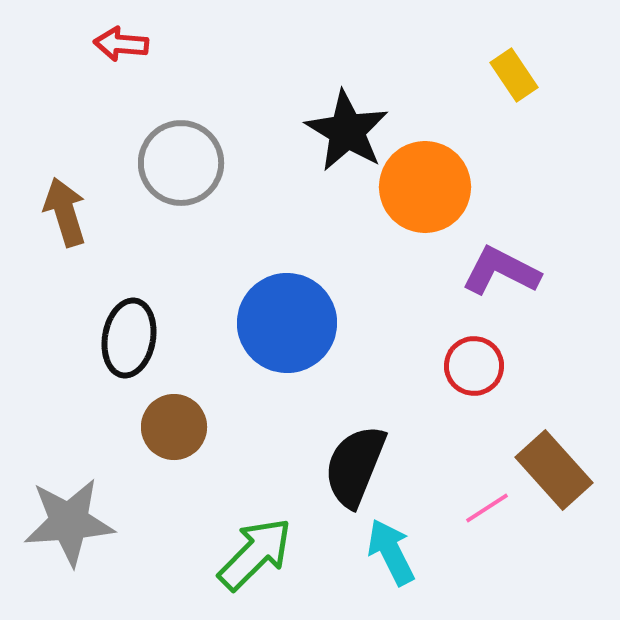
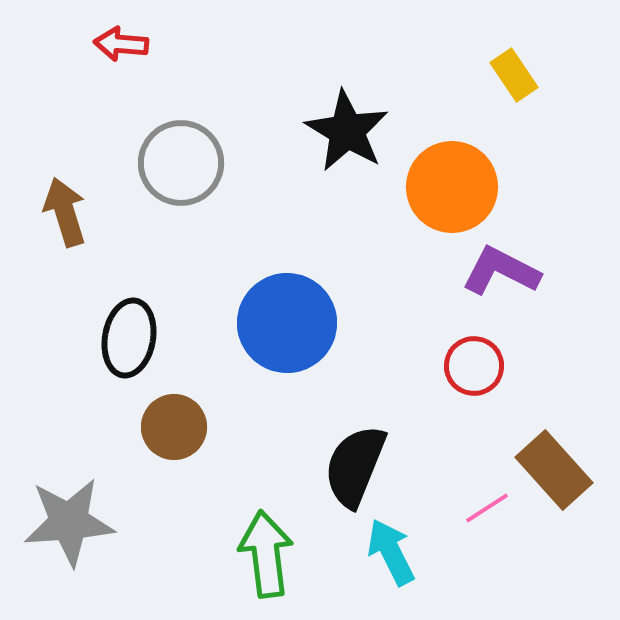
orange circle: moved 27 px right
green arrow: moved 11 px right; rotated 52 degrees counterclockwise
